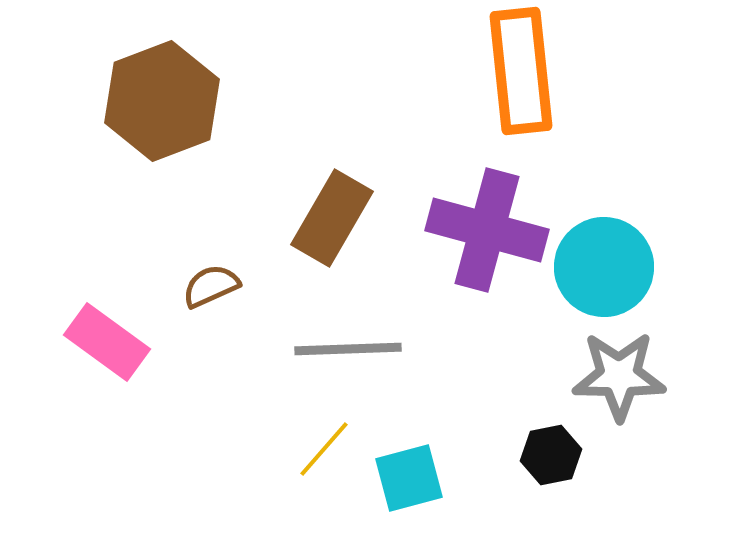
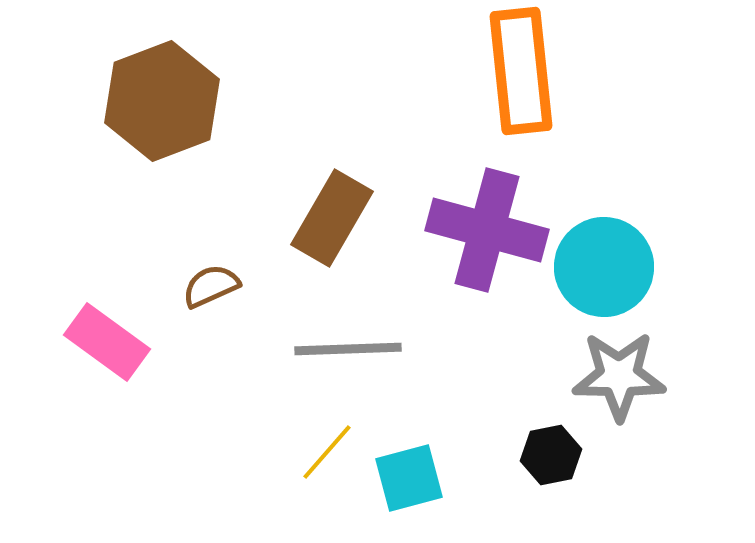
yellow line: moved 3 px right, 3 px down
